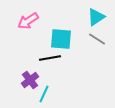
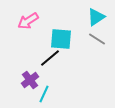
black line: rotated 30 degrees counterclockwise
